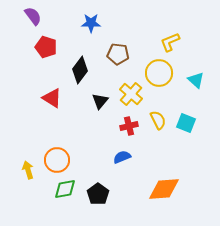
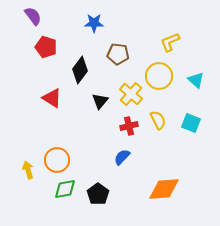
blue star: moved 3 px right
yellow circle: moved 3 px down
cyan square: moved 5 px right
blue semicircle: rotated 24 degrees counterclockwise
